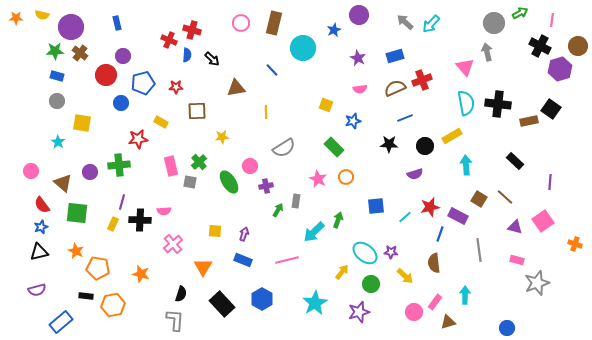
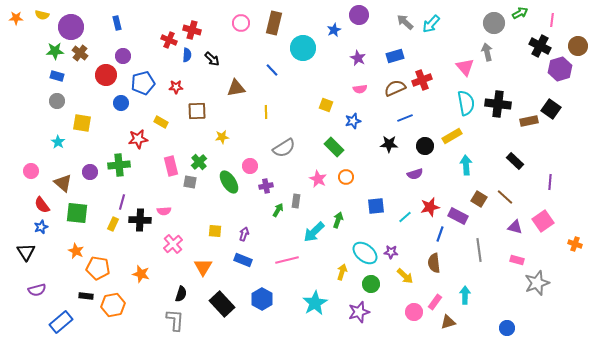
black triangle at (39, 252): moved 13 px left; rotated 48 degrees counterclockwise
yellow arrow at (342, 272): rotated 21 degrees counterclockwise
